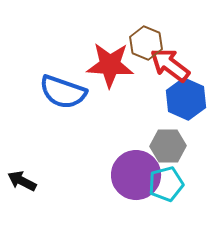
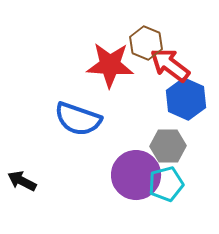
blue semicircle: moved 15 px right, 27 px down
